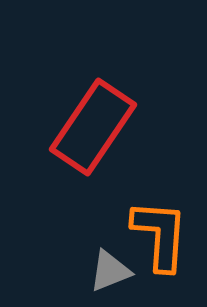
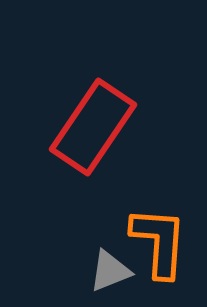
orange L-shape: moved 1 px left, 7 px down
